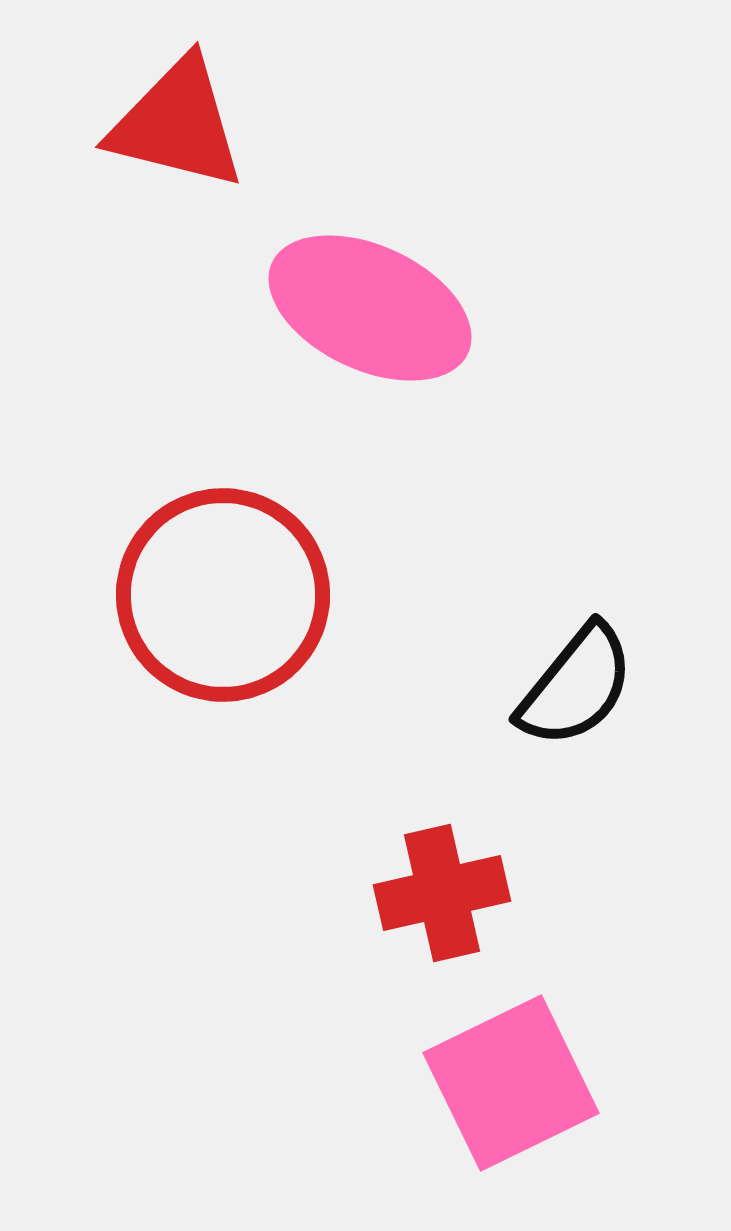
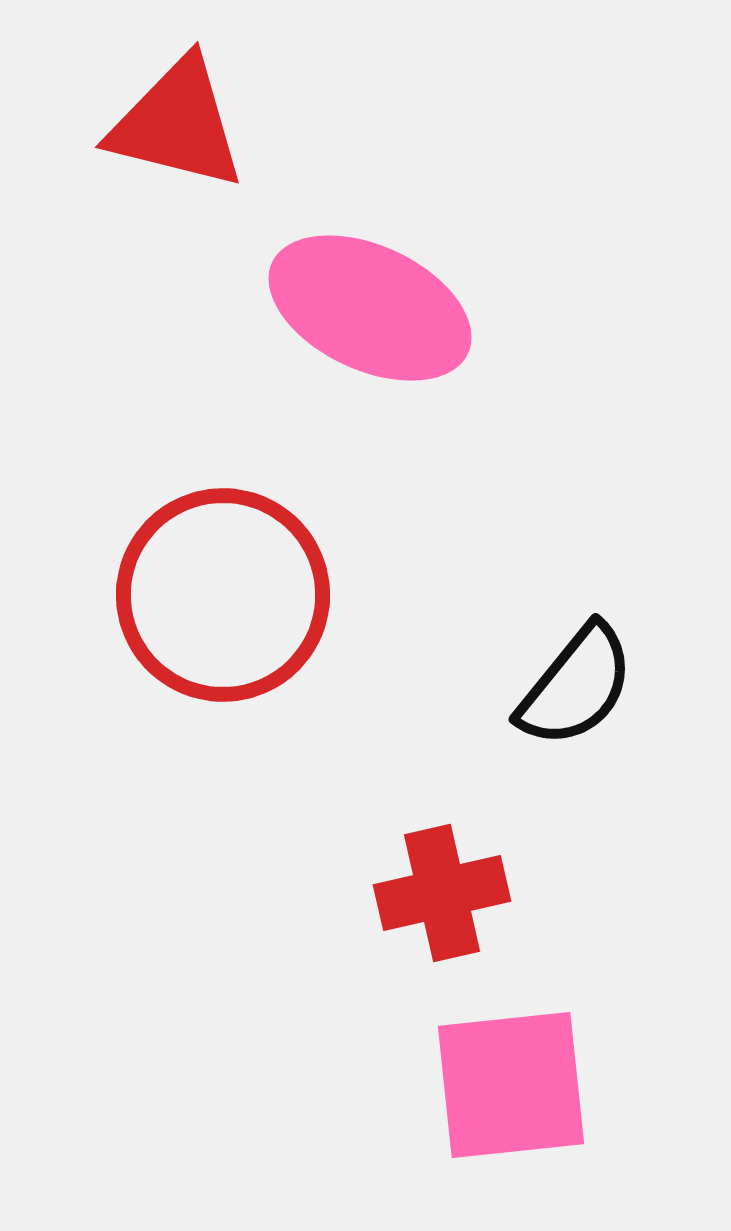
pink square: moved 2 px down; rotated 20 degrees clockwise
